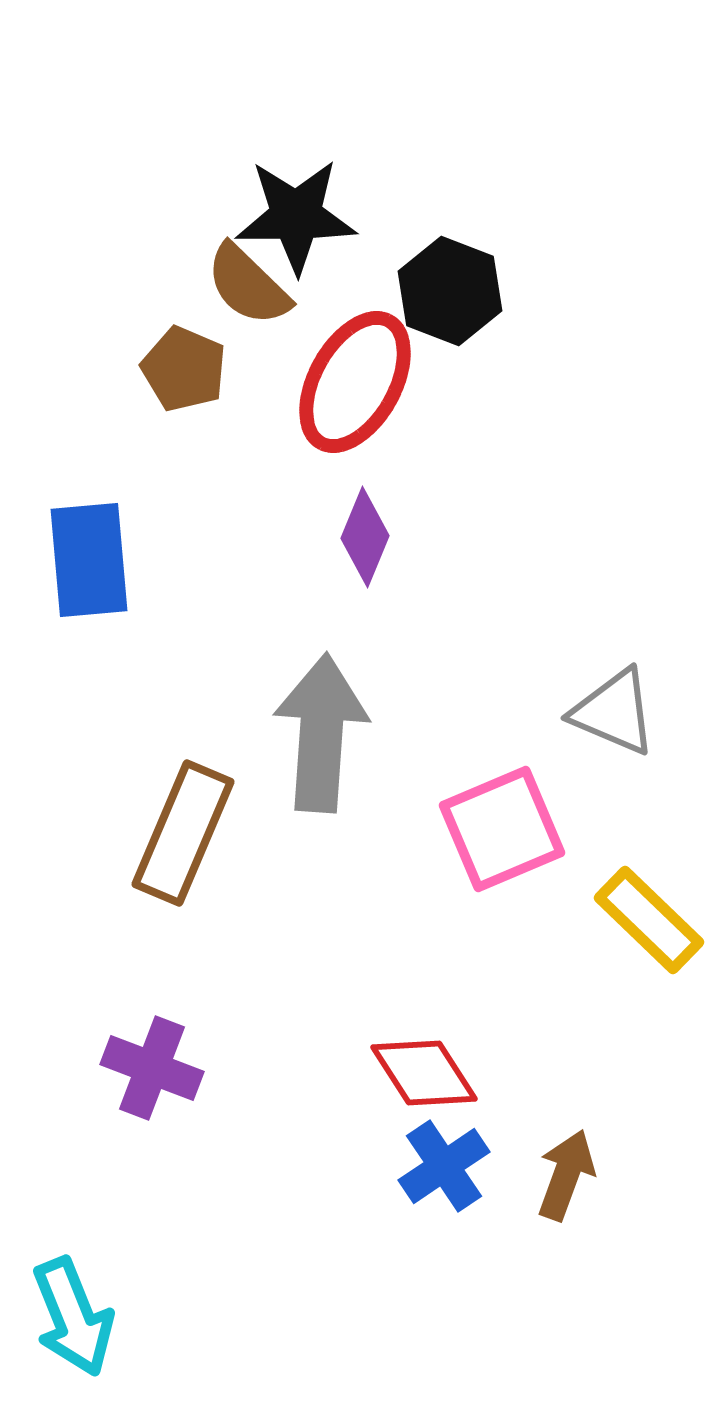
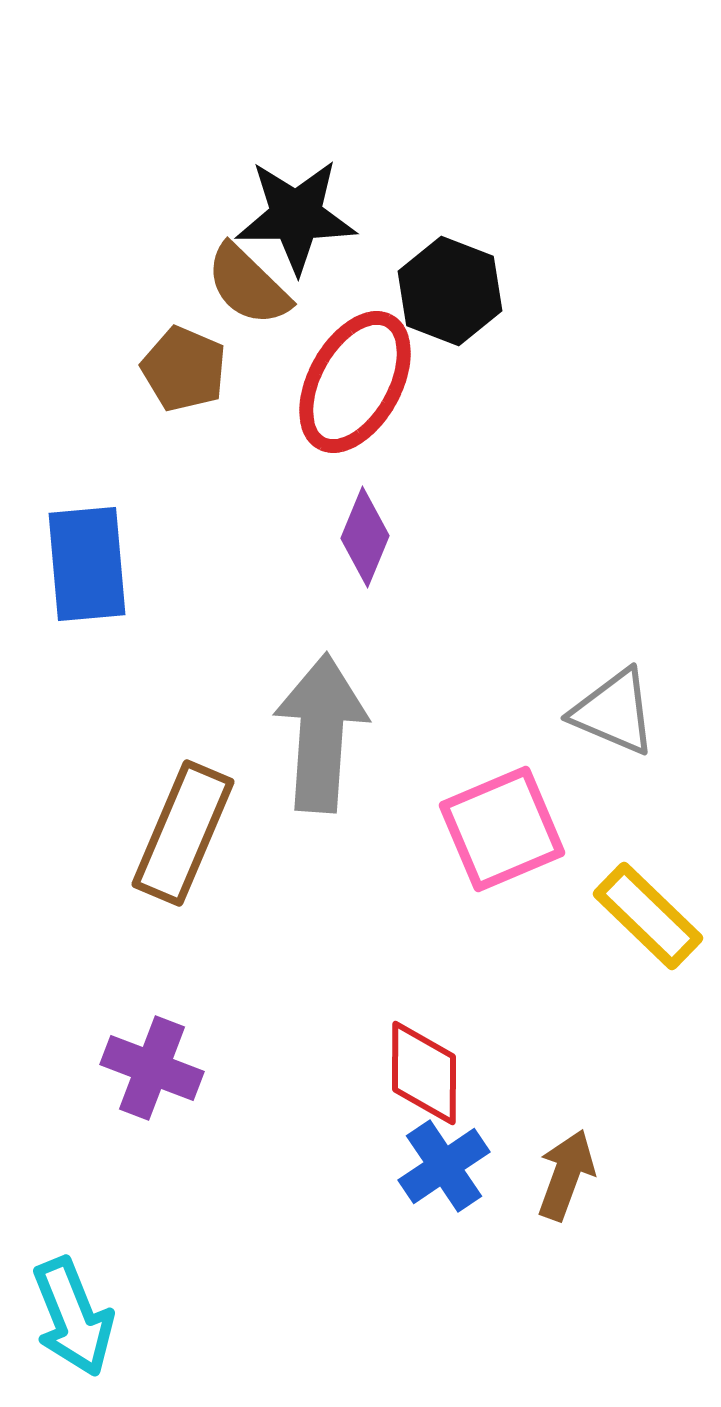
blue rectangle: moved 2 px left, 4 px down
yellow rectangle: moved 1 px left, 4 px up
red diamond: rotated 33 degrees clockwise
